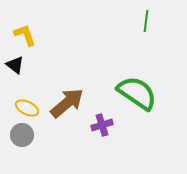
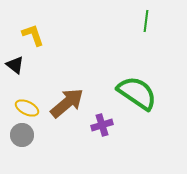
yellow L-shape: moved 8 px right
